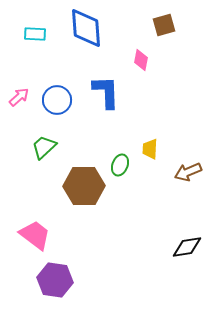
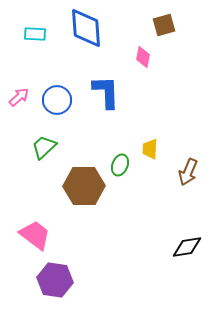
pink diamond: moved 2 px right, 3 px up
brown arrow: rotated 44 degrees counterclockwise
